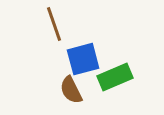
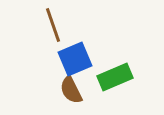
brown line: moved 1 px left, 1 px down
blue square: moved 8 px left; rotated 8 degrees counterclockwise
